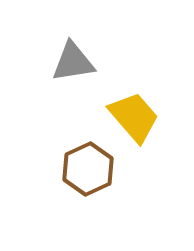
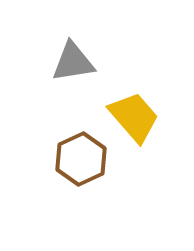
brown hexagon: moved 7 px left, 10 px up
